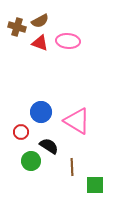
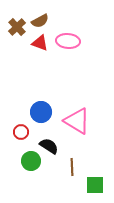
brown cross: rotated 30 degrees clockwise
